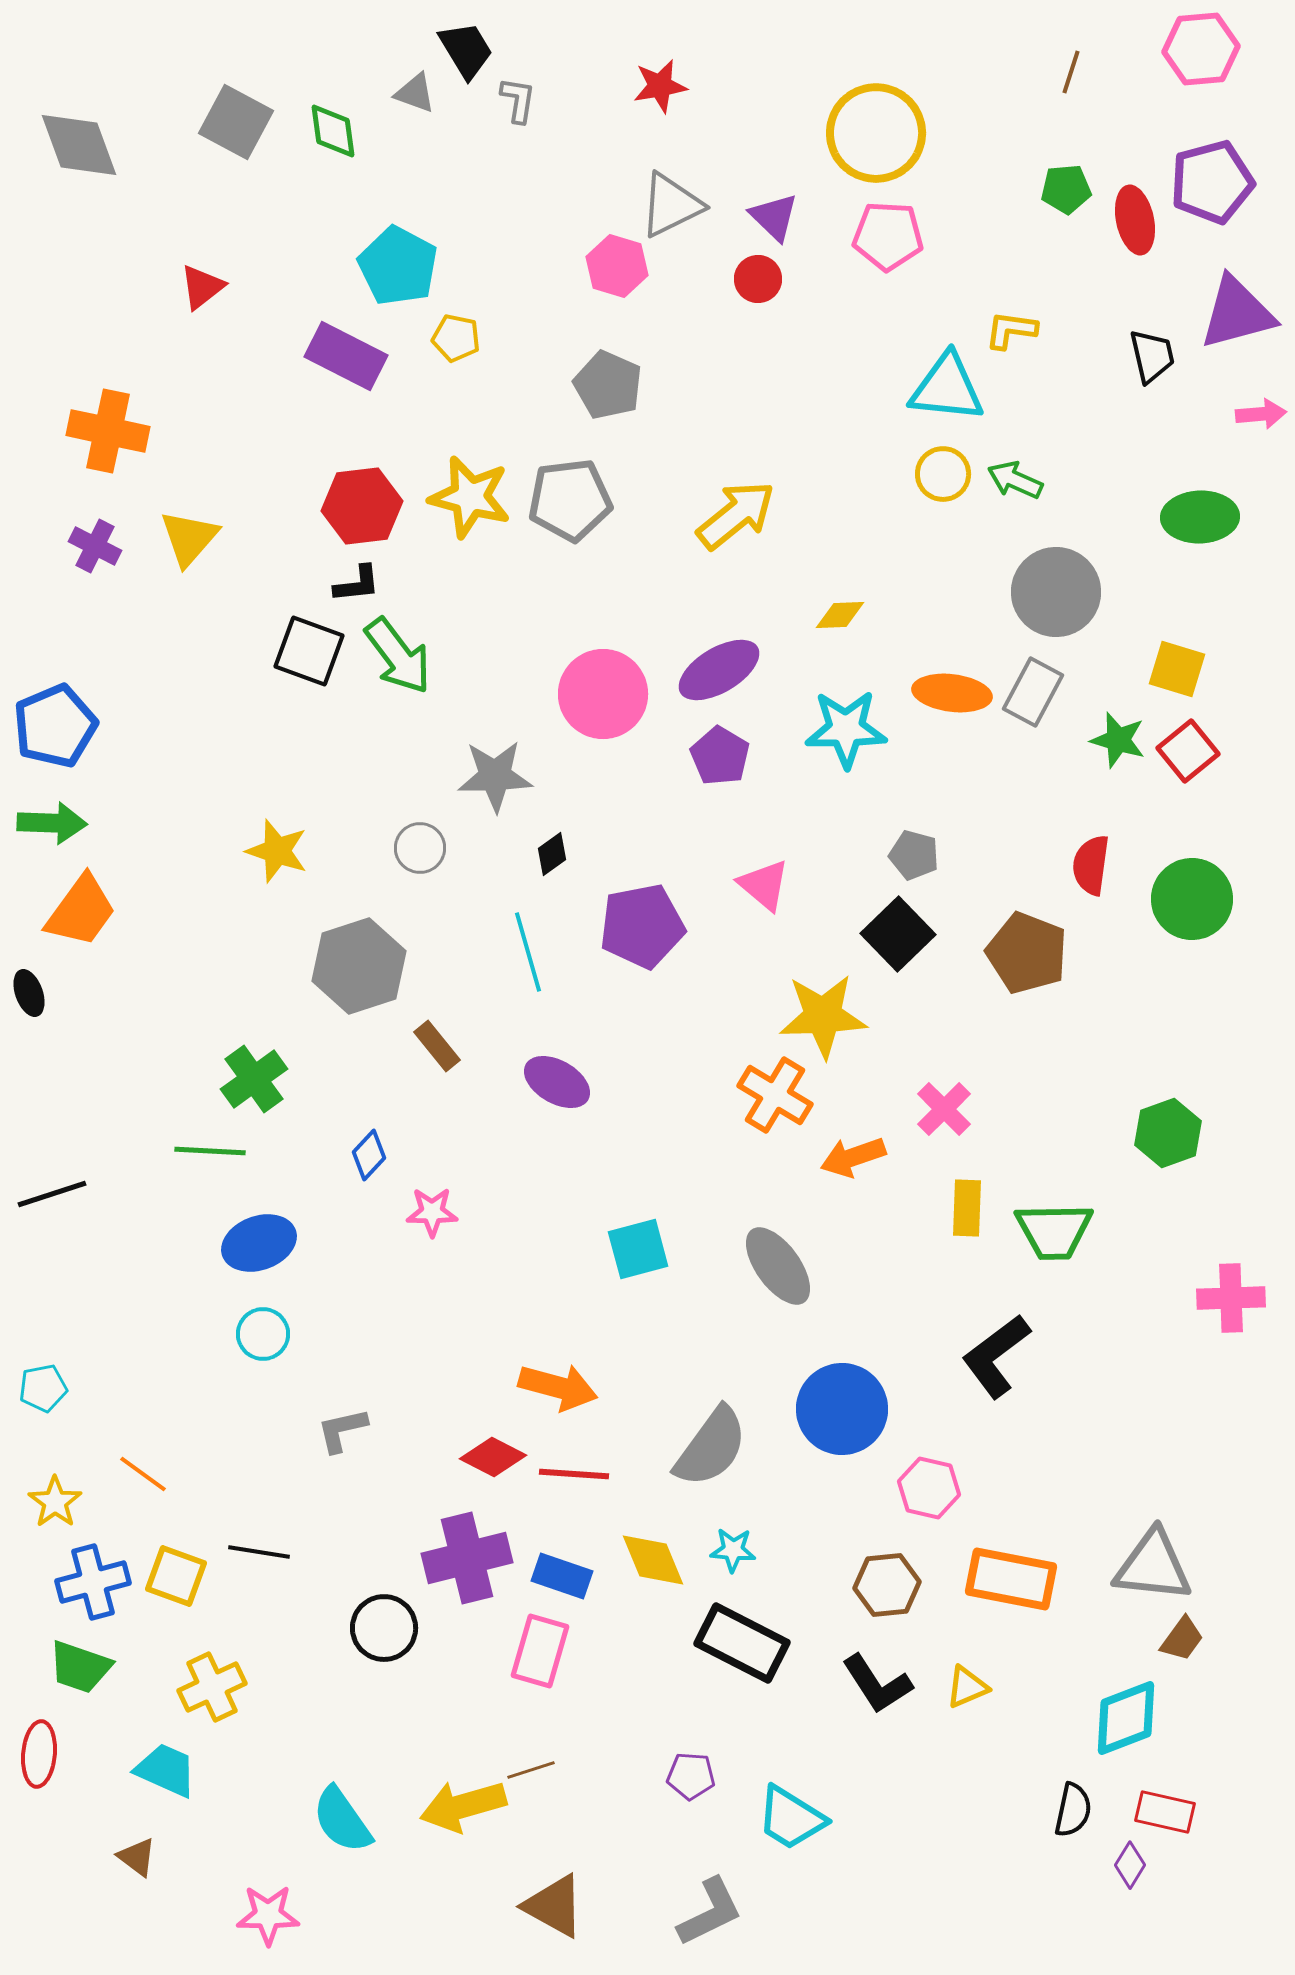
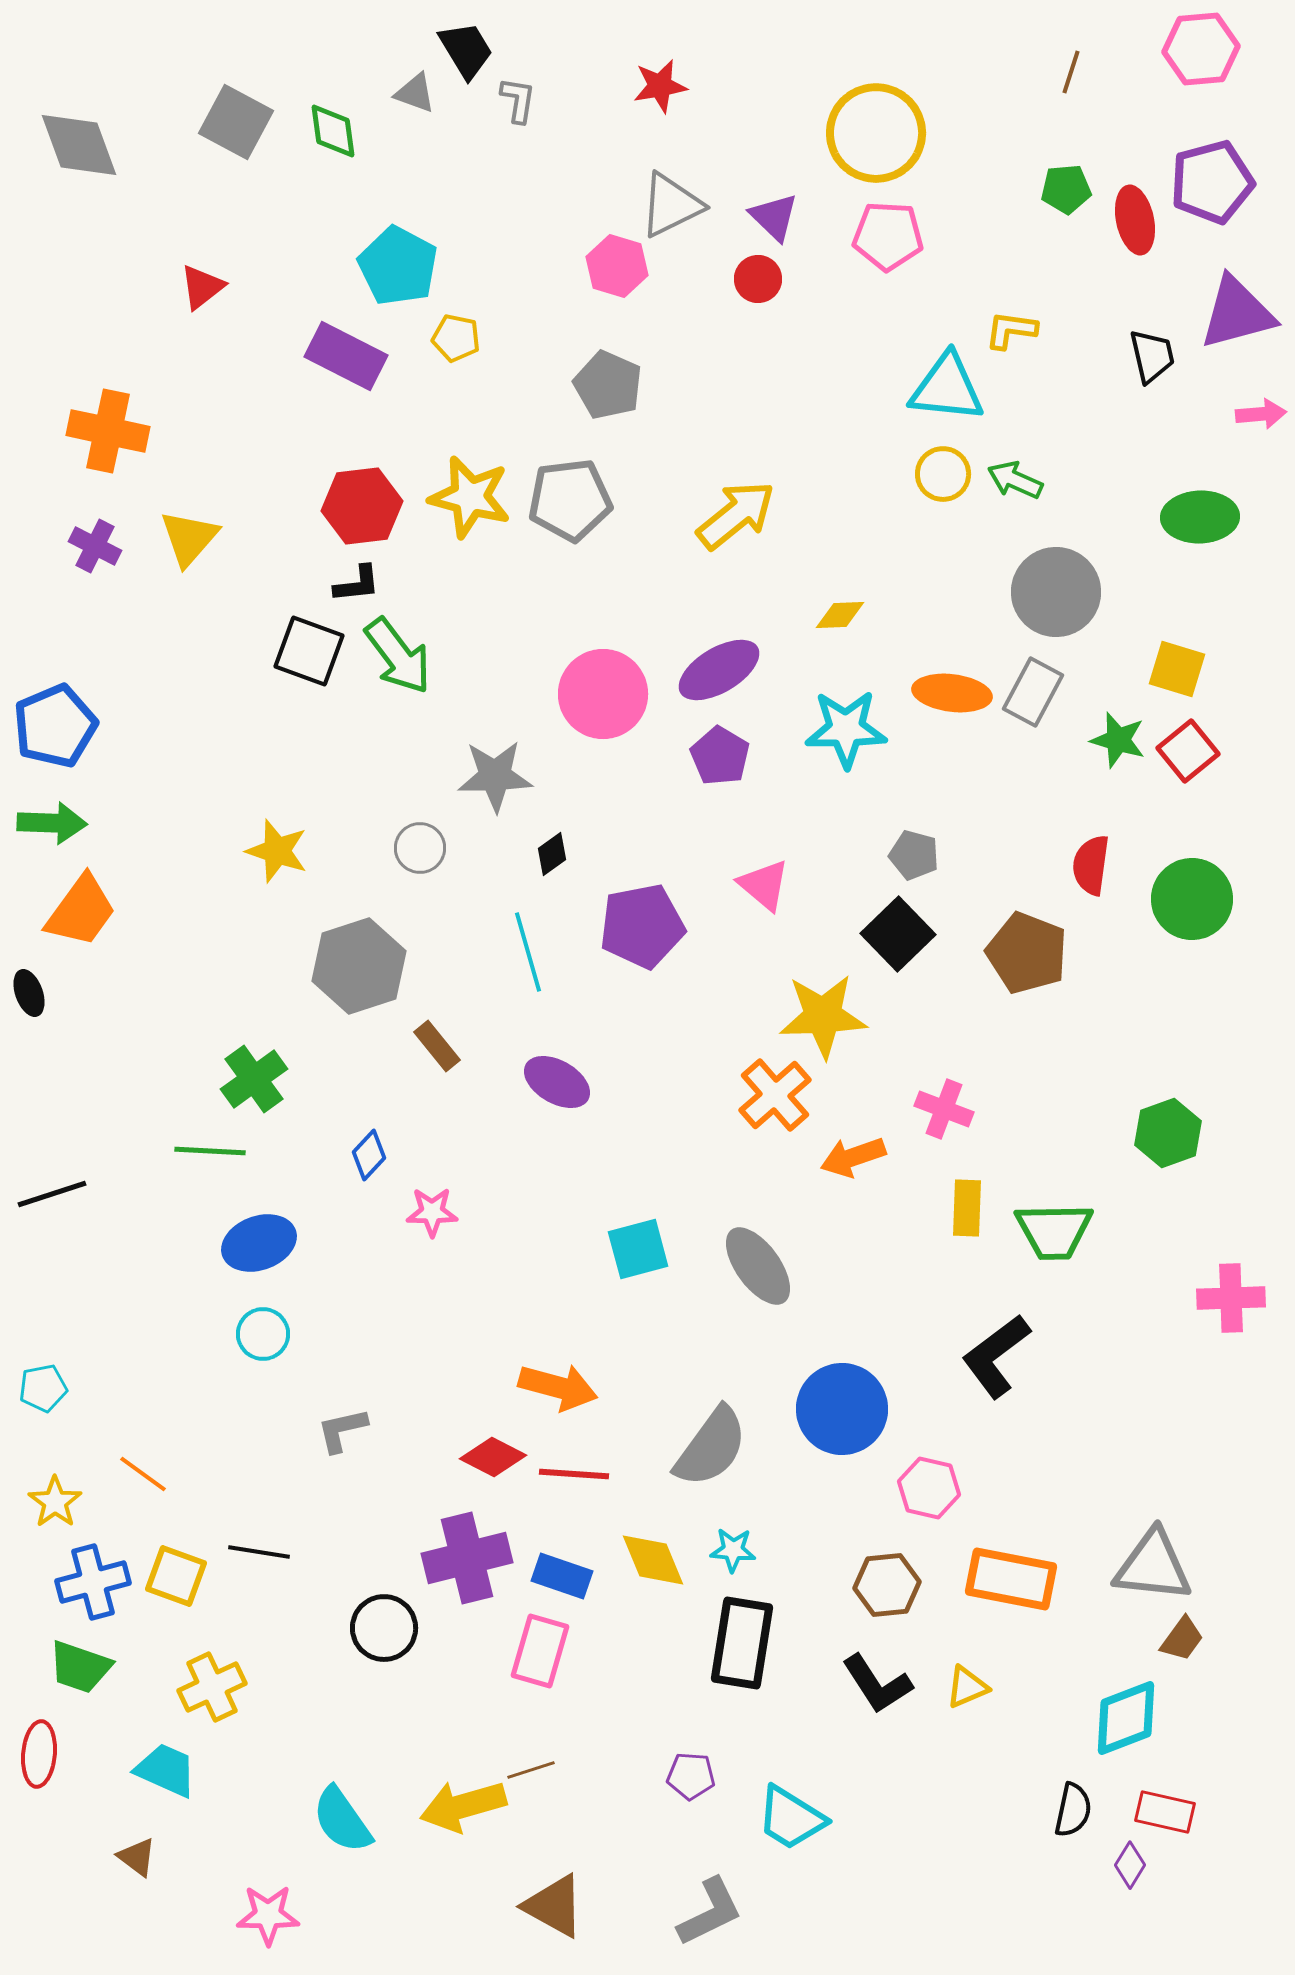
orange cross at (775, 1095): rotated 18 degrees clockwise
pink cross at (944, 1109): rotated 24 degrees counterclockwise
gray ellipse at (778, 1266): moved 20 px left
black rectangle at (742, 1643): rotated 72 degrees clockwise
